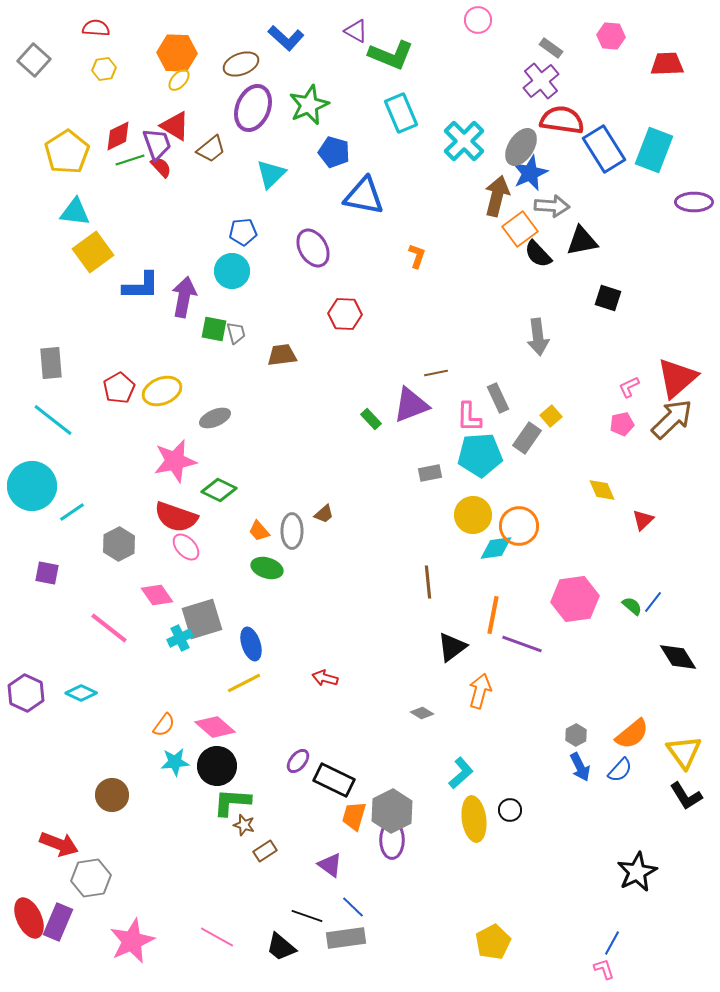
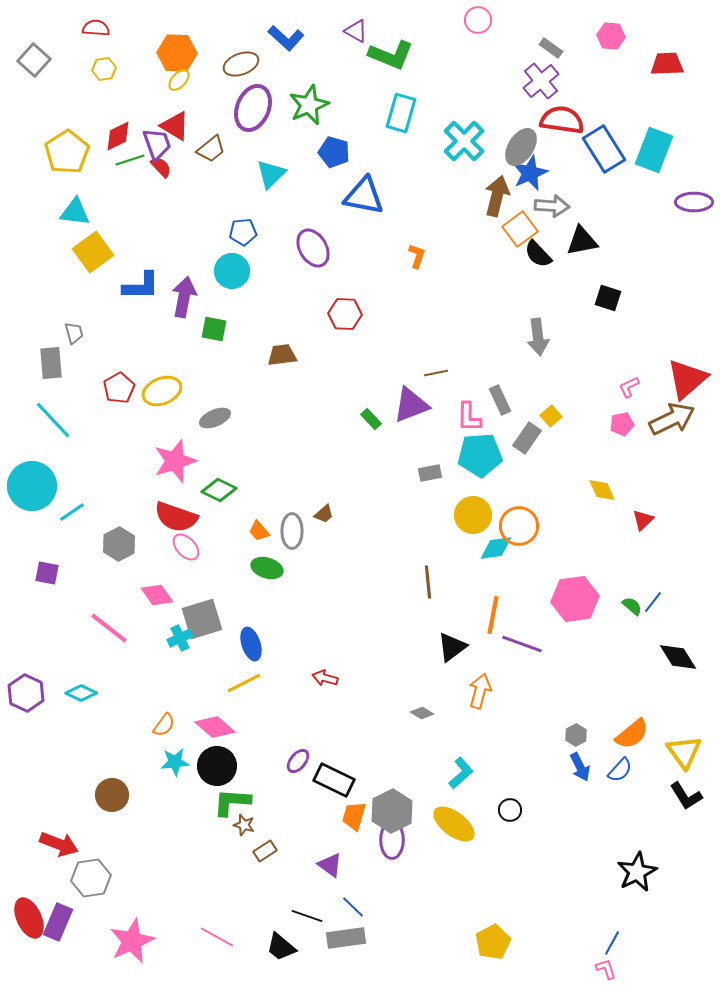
cyan rectangle at (401, 113): rotated 39 degrees clockwise
gray trapezoid at (236, 333): moved 162 px left
red triangle at (677, 378): moved 10 px right, 1 px down
gray rectangle at (498, 398): moved 2 px right, 2 px down
brown arrow at (672, 419): rotated 18 degrees clockwise
cyan line at (53, 420): rotated 9 degrees clockwise
pink star at (175, 461): rotated 6 degrees counterclockwise
yellow ellipse at (474, 819): moved 20 px left, 5 px down; rotated 45 degrees counterclockwise
pink L-shape at (604, 969): moved 2 px right
